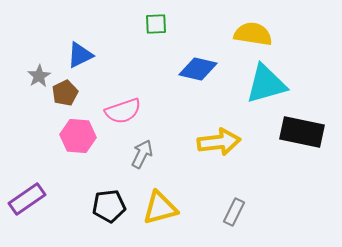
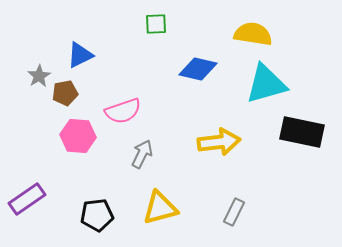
brown pentagon: rotated 15 degrees clockwise
black pentagon: moved 12 px left, 9 px down
